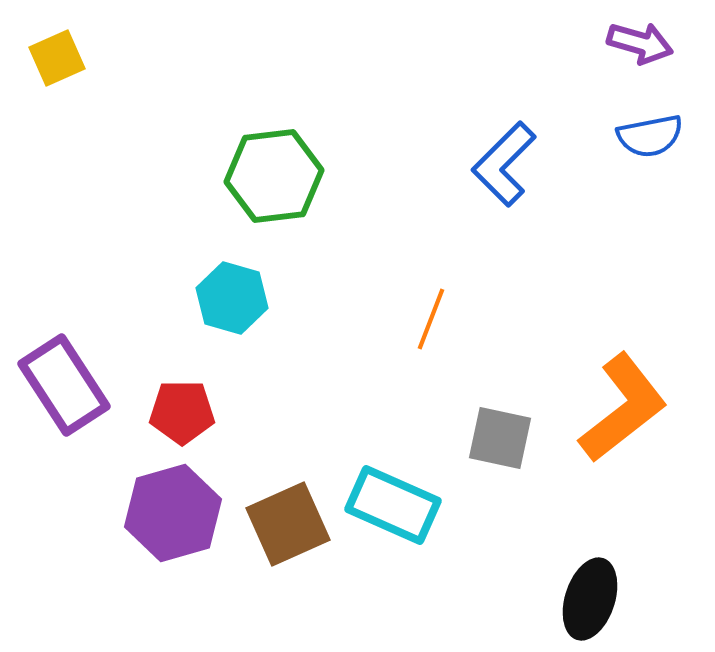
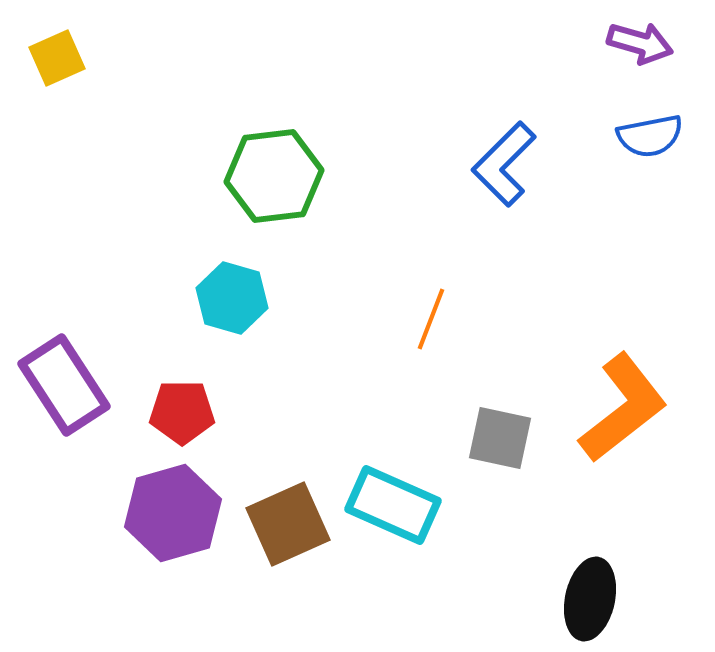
black ellipse: rotated 6 degrees counterclockwise
